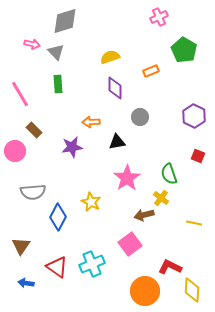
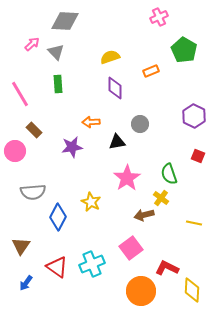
gray diamond: rotated 20 degrees clockwise
pink arrow: rotated 56 degrees counterclockwise
gray circle: moved 7 px down
pink square: moved 1 px right, 4 px down
red L-shape: moved 3 px left, 1 px down
blue arrow: rotated 63 degrees counterclockwise
orange circle: moved 4 px left
